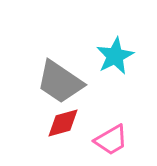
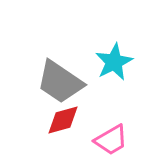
cyan star: moved 1 px left, 6 px down
red diamond: moved 3 px up
